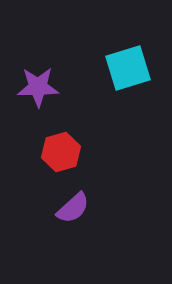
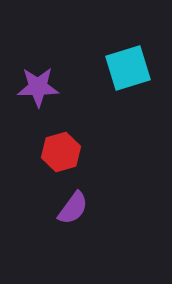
purple semicircle: rotated 12 degrees counterclockwise
